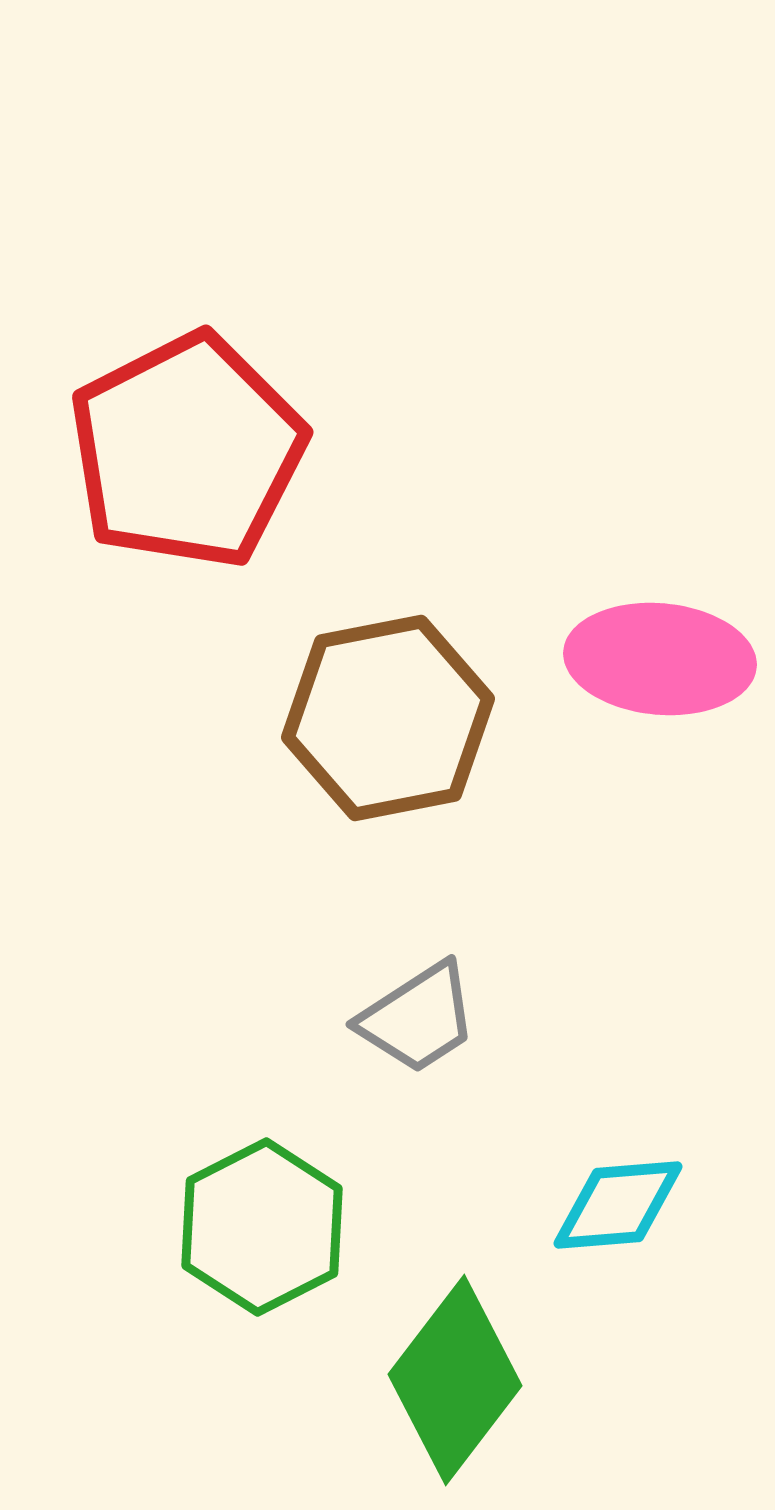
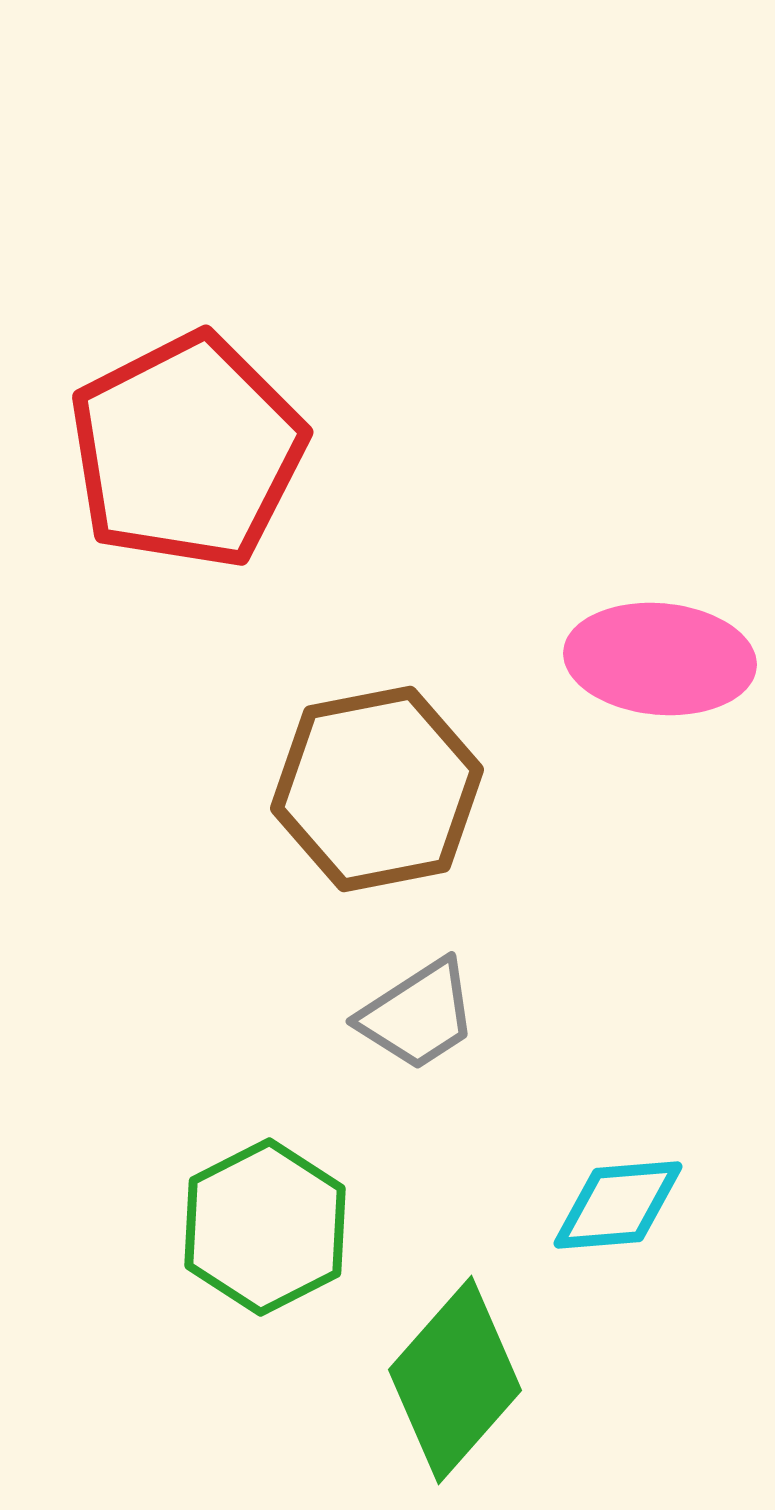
brown hexagon: moved 11 px left, 71 px down
gray trapezoid: moved 3 px up
green hexagon: moved 3 px right
green diamond: rotated 4 degrees clockwise
